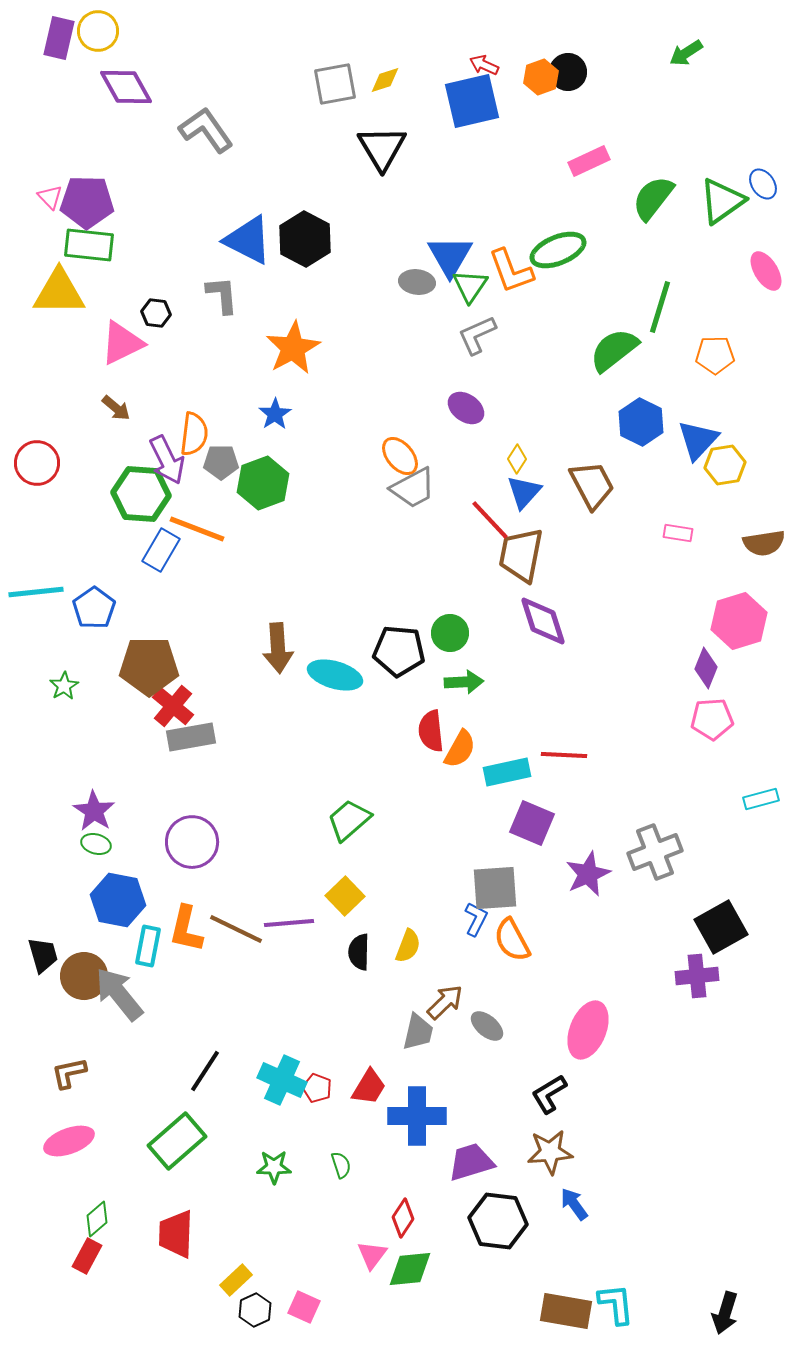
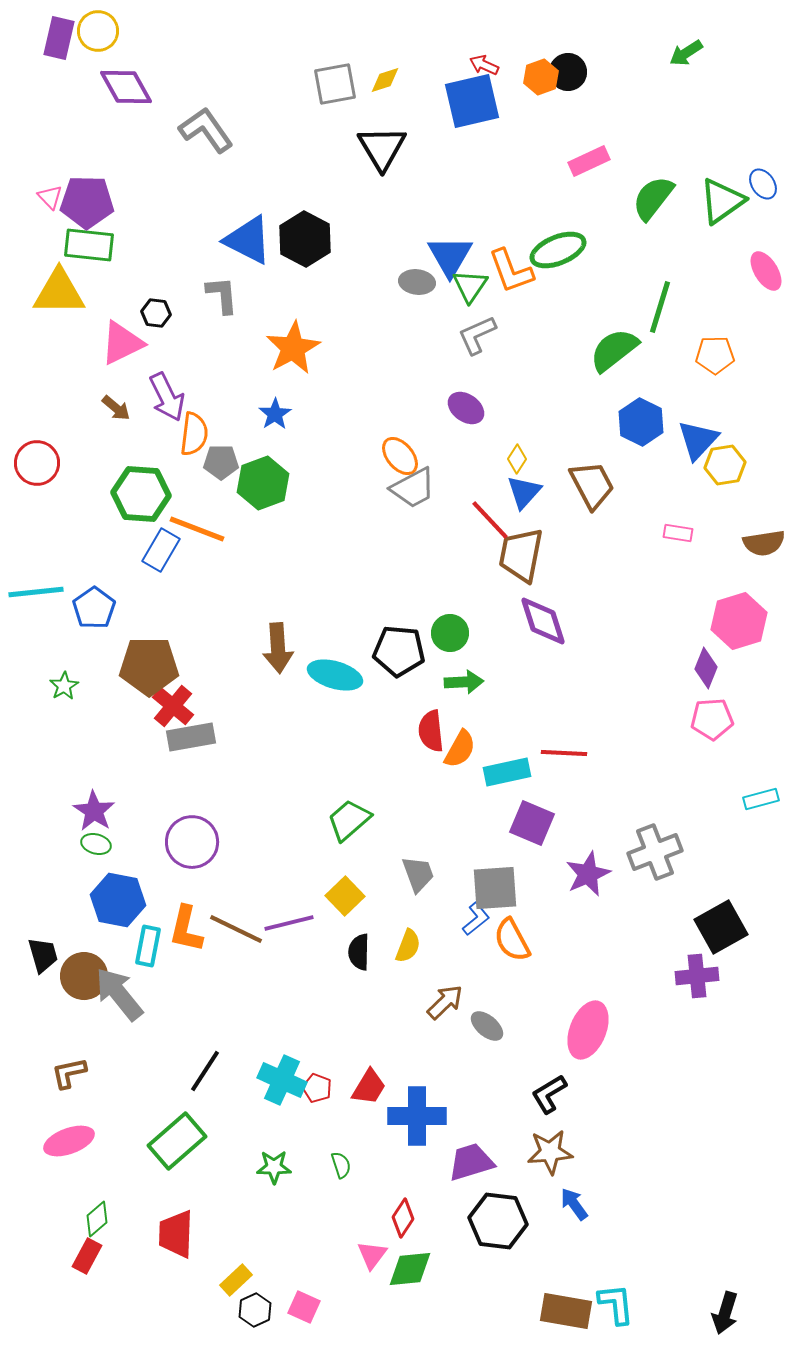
purple arrow at (167, 460): moved 63 px up
red line at (564, 755): moved 2 px up
blue L-shape at (476, 919): rotated 24 degrees clockwise
purple line at (289, 923): rotated 9 degrees counterclockwise
gray trapezoid at (418, 1032): moved 158 px up; rotated 33 degrees counterclockwise
